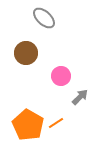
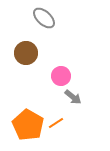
gray arrow: moved 7 px left; rotated 84 degrees clockwise
